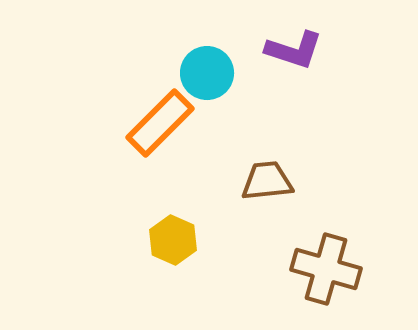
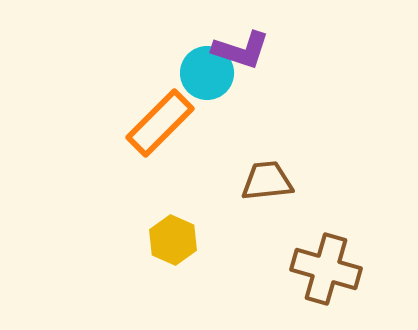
purple L-shape: moved 53 px left
